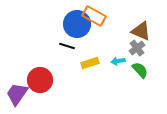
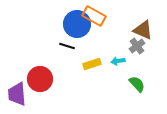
brown triangle: moved 2 px right, 1 px up
gray cross: moved 2 px up
yellow rectangle: moved 2 px right, 1 px down
green semicircle: moved 3 px left, 14 px down
red circle: moved 1 px up
purple trapezoid: rotated 40 degrees counterclockwise
